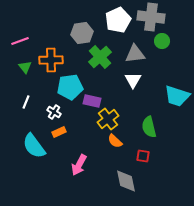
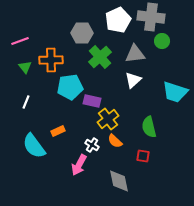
gray hexagon: rotated 10 degrees clockwise
white triangle: rotated 18 degrees clockwise
cyan trapezoid: moved 2 px left, 4 px up
white cross: moved 38 px right, 33 px down
orange rectangle: moved 1 px left, 1 px up
gray diamond: moved 7 px left
